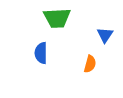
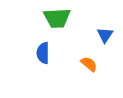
blue semicircle: moved 2 px right
orange semicircle: moved 1 px left; rotated 66 degrees counterclockwise
